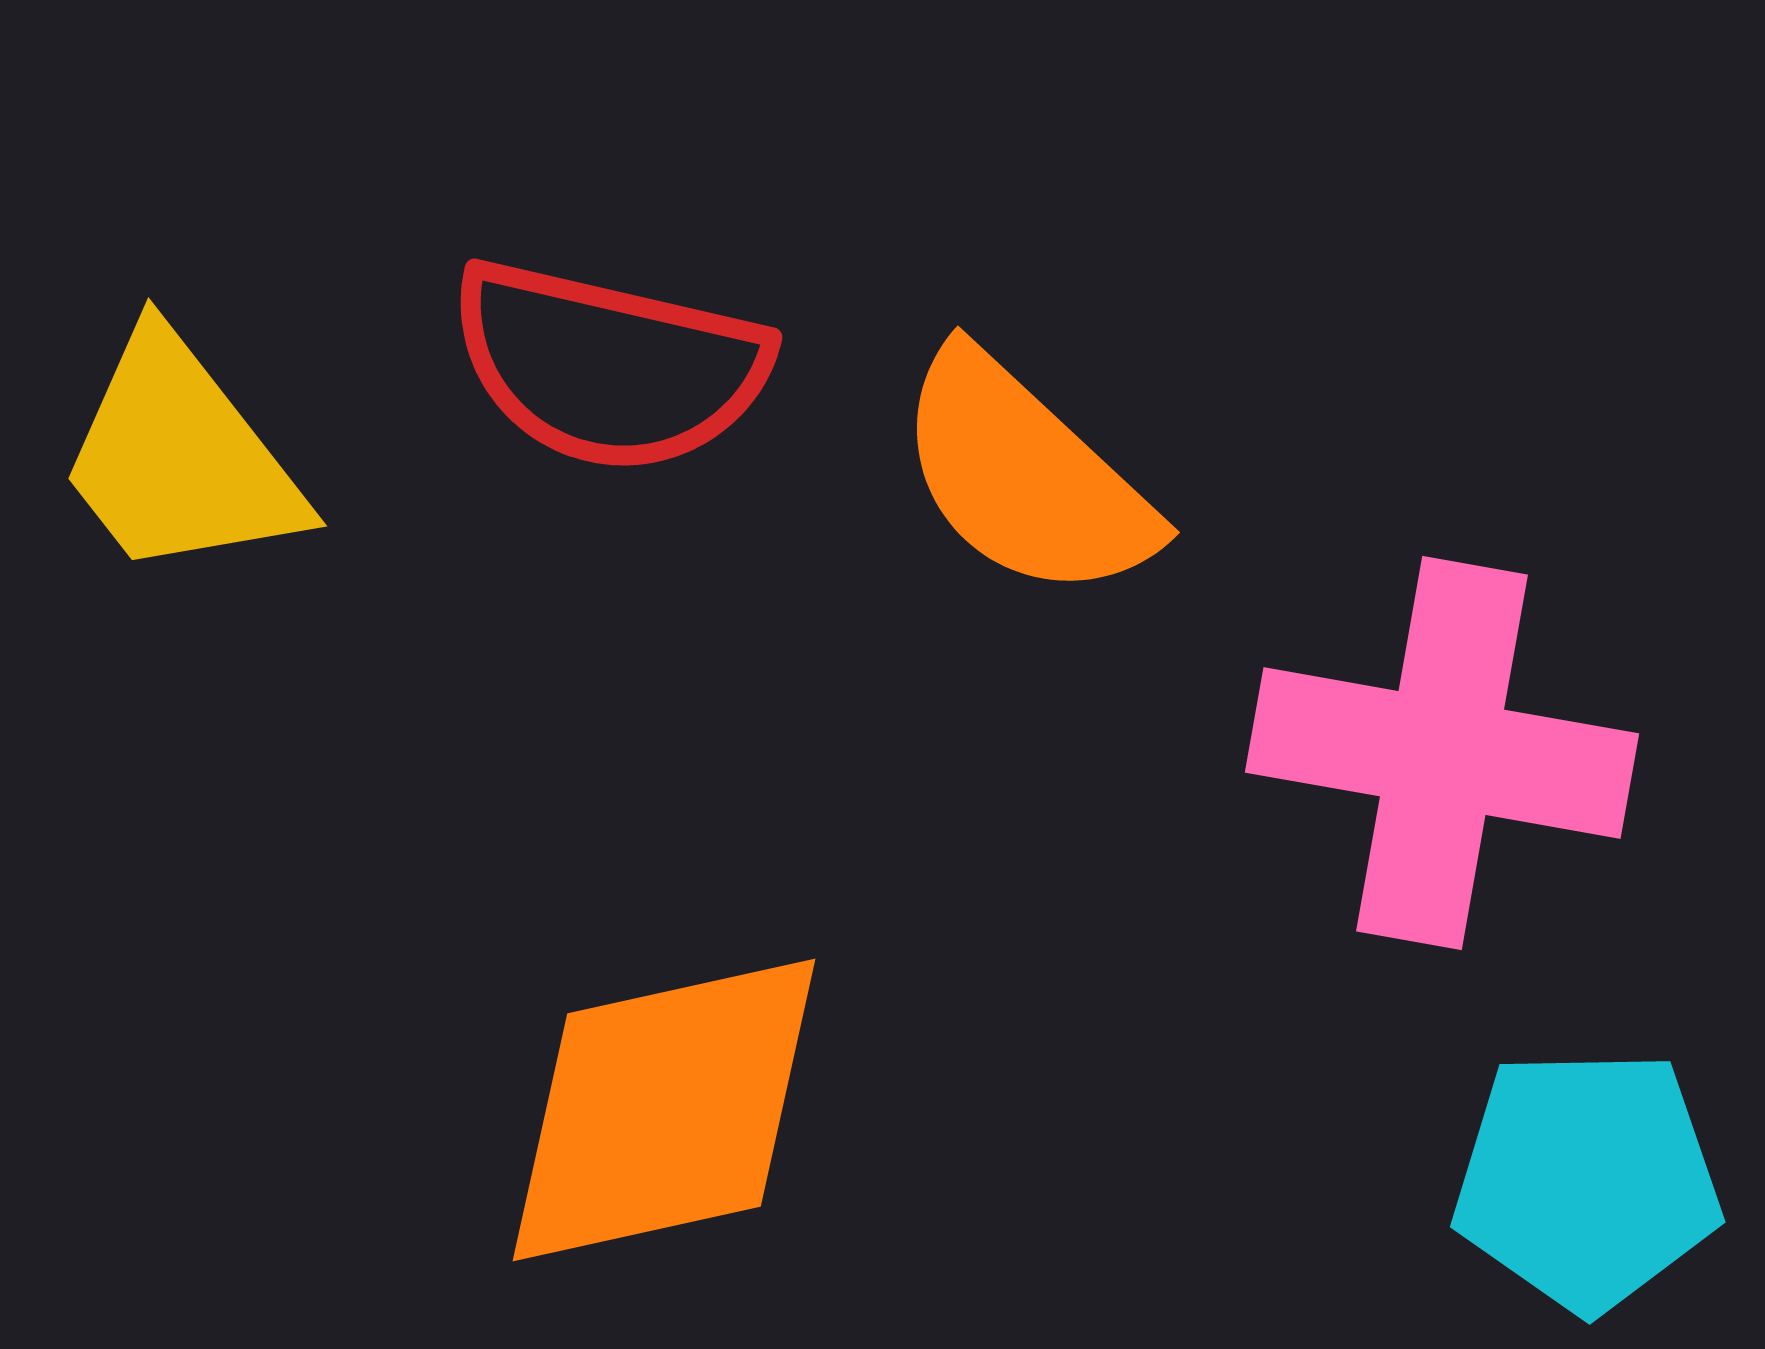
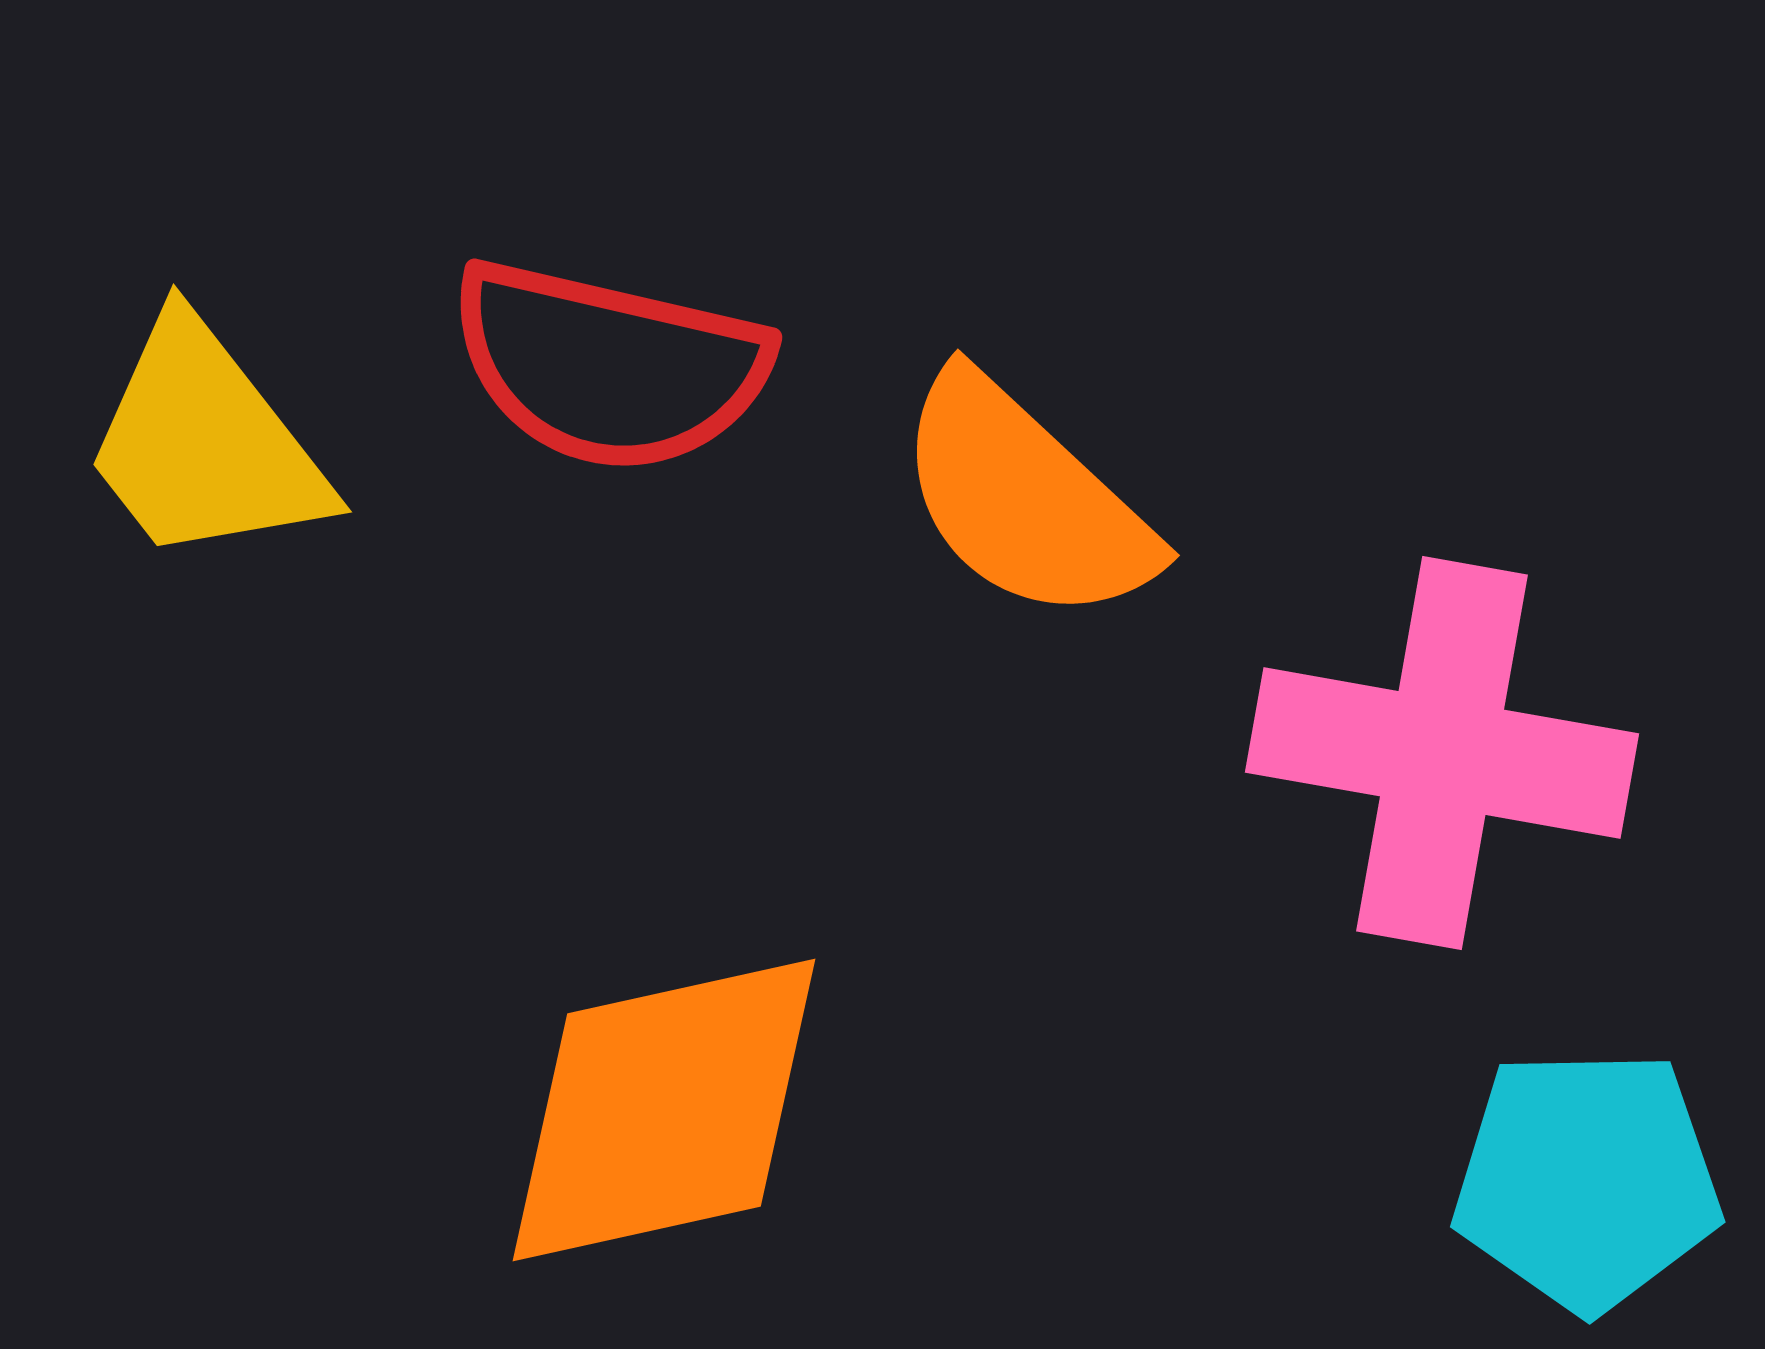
yellow trapezoid: moved 25 px right, 14 px up
orange semicircle: moved 23 px down
